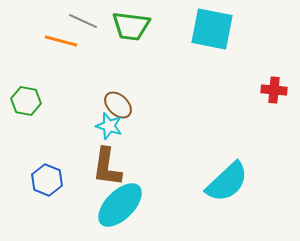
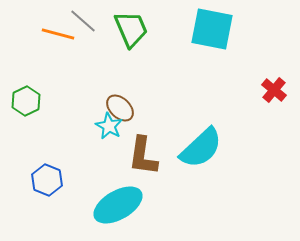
gray line: rotated 16 degrees clockwise
green trapezoid: moved 3 px down; rotated 120 degrees counterclockwise
orange line: moved 3 px left, 7 px up
red cross: rotated 35 degrees clockwise
green hexagon: rotated 24 degrees clockwise
brown ellipse: moved 2 px right, 3 px down
cyan star: rotated 12 degrees clockwise
brown L-shape: moved 36 px right, 11 px up
cyan semicircle: moved 26 px left, 34 px up
cyan ellipse: moved 2 px left; rotated 15 degrees clockwise
